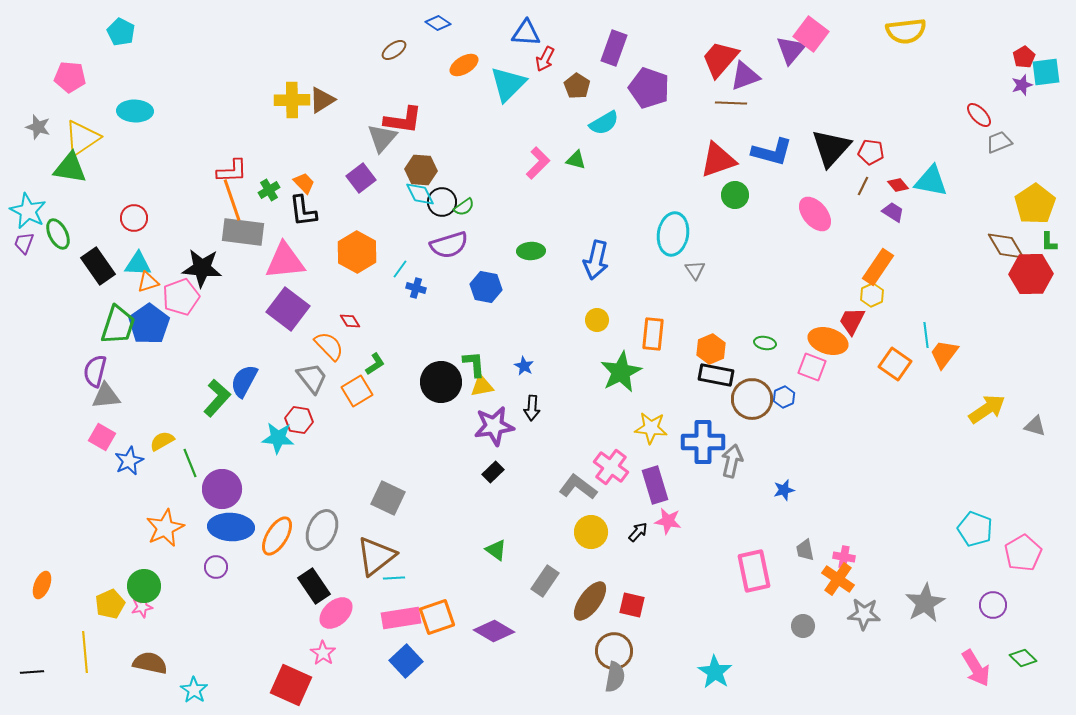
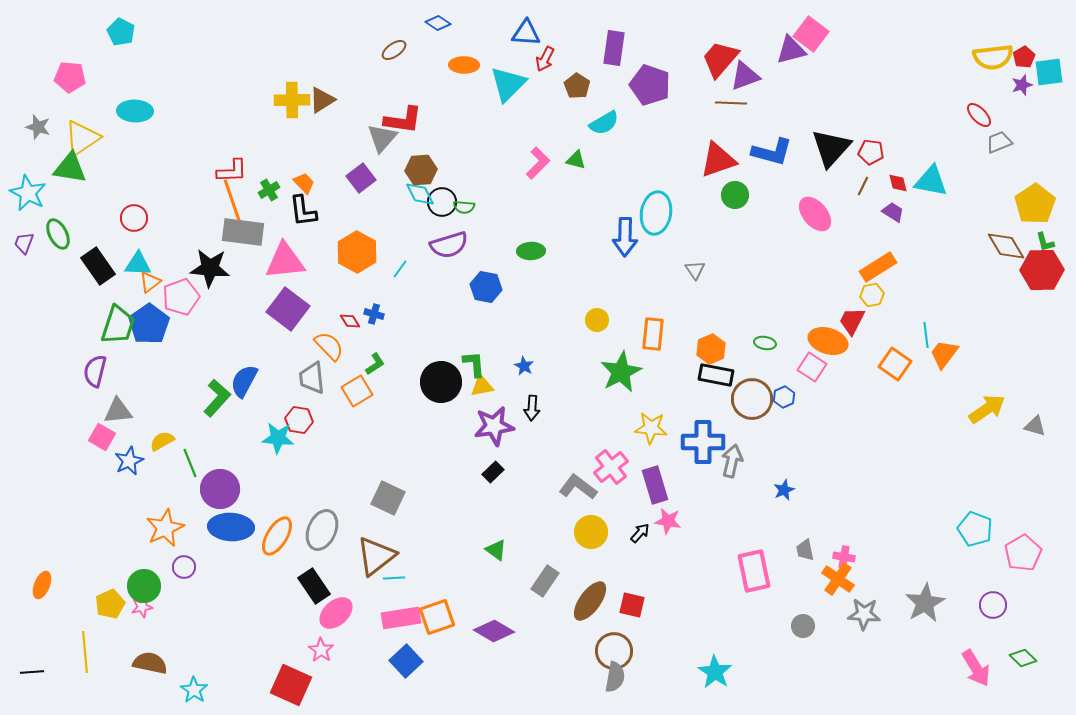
yellow semicircle at (906, 31): moved 87 px right, 26 px down
purple rectangle at (614, 48): rotated 12 degrees counterclockwise
purple triangle at (791, 50): rotated 36 degrees clockwise
orange ellipse at (464, 65): rotated 32 degrees clockwise
cyan square at (1046, 72): moved 3 px right
purple pentagon at (649, 88): moved 1 px right, 3 px up
brown hexagon at (421, 170): rotated 8 degrees counterclockwise
red diamond at (898, 185): moved 2 px up; rotated 25 degrees clockwise
green semicircle at (464, 207): rotated 40 degrees clockwise
cyan star at (28, 211): moved 18 px up
cyan ellipse at (673, 234): moved 17 px left, 21 px up
green L-shape at (1049, 242): moved 4 px left; rotated 15 degrees counterclockwise
blue arrow at (596, 260): moved 29 px right, 23 px up; rotated 12 degrees counterclockwise
orange rectangle at (878, 267): rotated 24 degrees clockwise
black star at (202, 268): moved 8 px right
red hexagon at (1031, 274): moved 11 px right, 4 px up
orange triangle at (148, 282): moved 2 px right; rotated 20 degrees counterclockwise
blue cross at (416, 288): moved 42 px left, 26 px down
yellow hexagon at (872, 295): rotated 15 degrees clockwise
pink square at (812, 367): rotated 12 degrees clockwise
gray trapezoid at (312, 378): rotated 148 degrees counterclockwise
gray triangle at (106, 396): moved 12 px right, 15 px down
pink cross at (611, 467): rotated 16 degrees clockwise
purple circle at (222, 489): moved 2 px left
blue star at (784, 490): rotated 10 degrees counterclockwise
black arrow at (638, 532): moved 2 px right, 1 px down
purple circle at (216, 567): moved 32 px left
pink star at (323, 653): moved 2 px left, 3 px up
